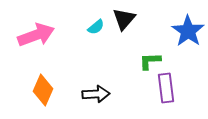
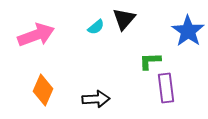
black arrow: moved 5 px down
